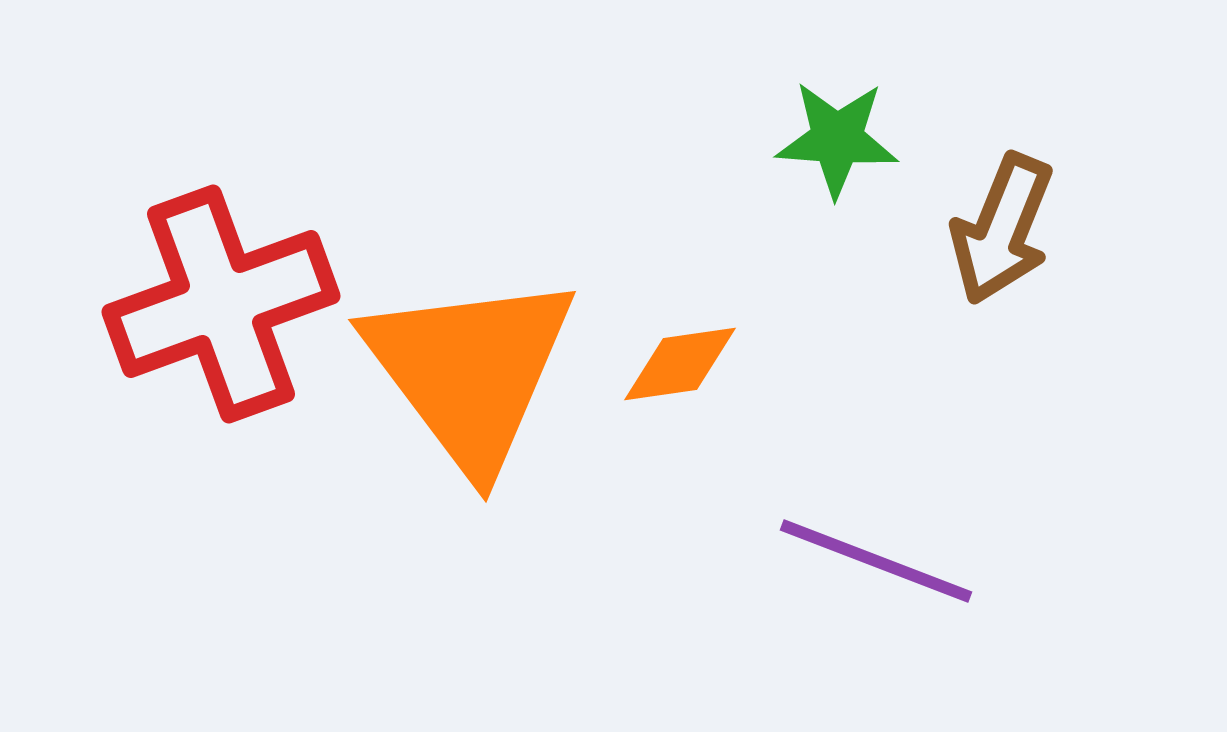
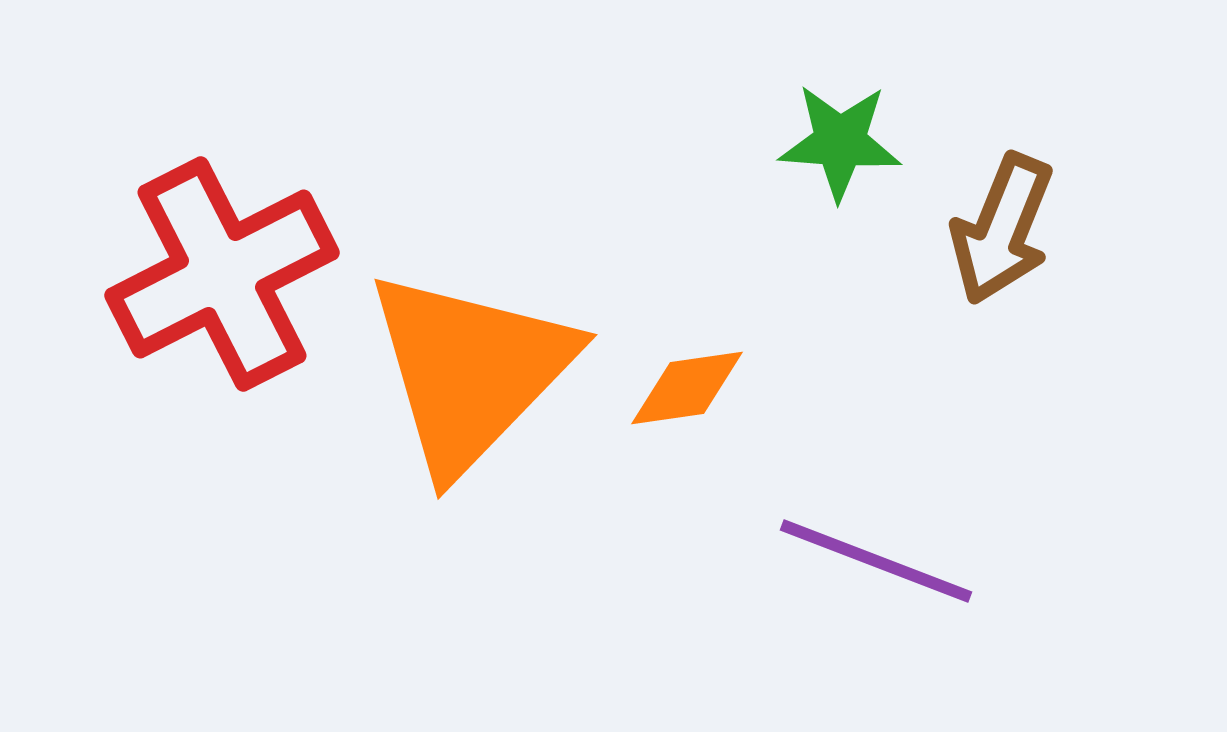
green star: moved 3 px right, 3 px down
red cross: moved 1 px right, 30 px up; rotated 7 degrees counterclockwise
orange diamond: moved 7 px right, 24 px down
orange triangle: rotated 21 degrees clockwise
